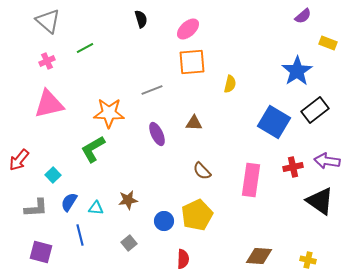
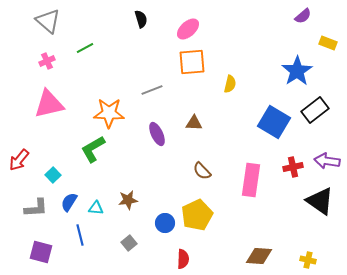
blue circle: moved 1 px right, 2 px down
